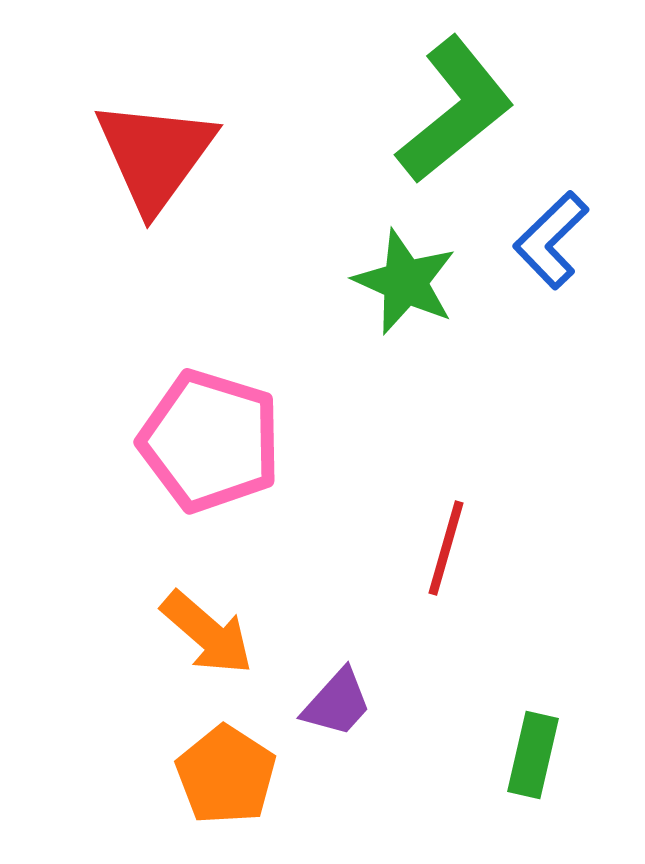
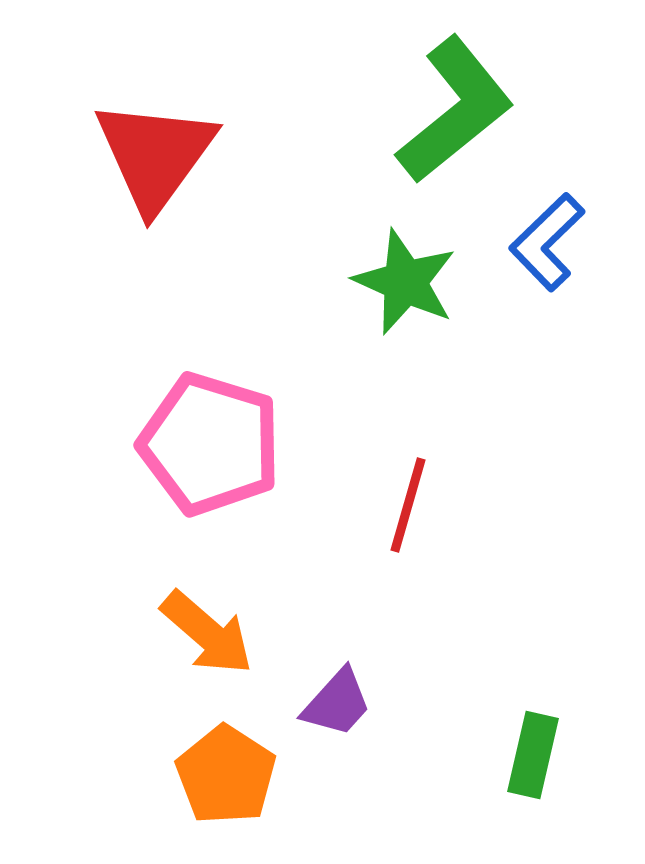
blue L-shape: moved 4 px left, 2 px down
pink pentagon: moved 3 px down
red line: moved 38 px left, 43 px up
